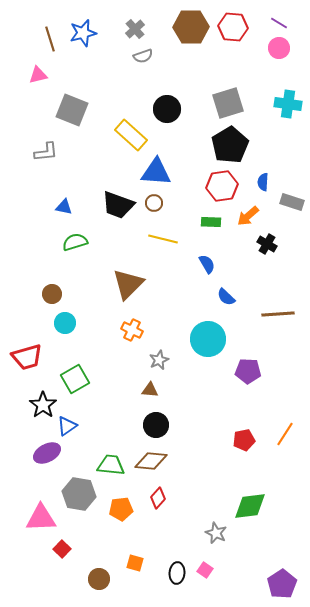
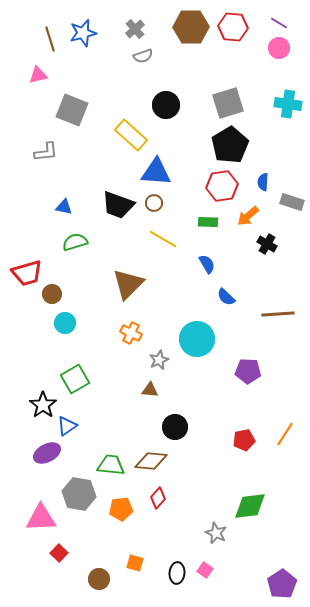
black circle at (167, 109): moved 1 px left, 4 px up
green rectangle at (211, 222): moved 3 px left
yellow line at (163, 239): rotated 16 degrees clockwise
orange cross at (132, 330): moved 1 px left, 3 px down
cyan circle at (208, 339): moved 11 px left
red trapezoid at (27, 357): moved 84 px up
black circle at (156, 425): moved 19 px right, 2 px down
red square at (62, 549): moved 3 px left, 4 px down
